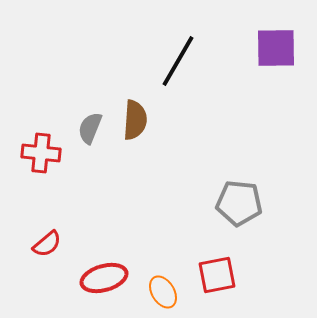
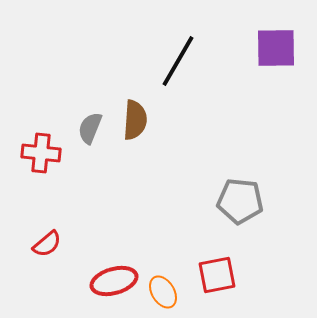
gray pentagon: moved 1 px right, 2 px up
red ellipse: moved 10 px right, 3 px down
